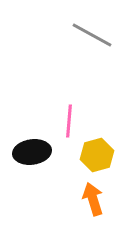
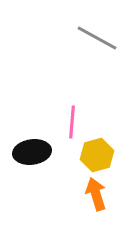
gray line: moved 5 px right, 3 px down
pink line: moved 3 px right, 1 px down
orange arrow: moved 3 px right, 5 px up
